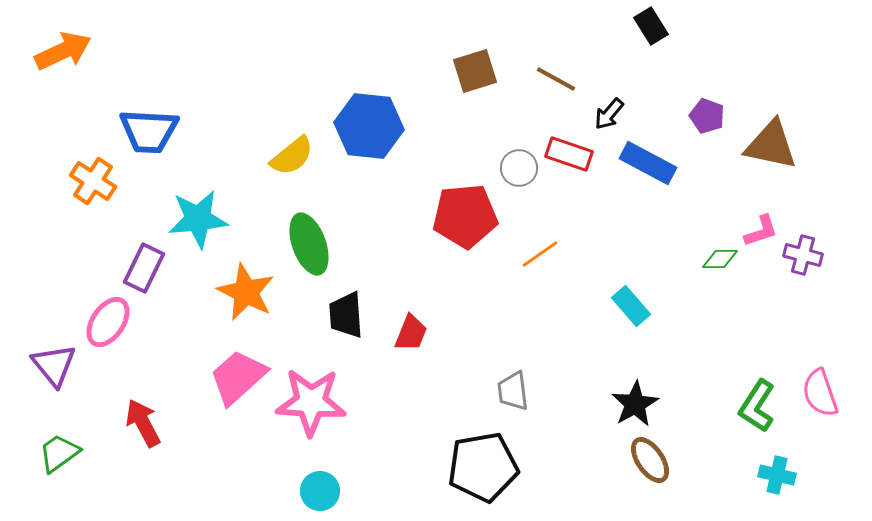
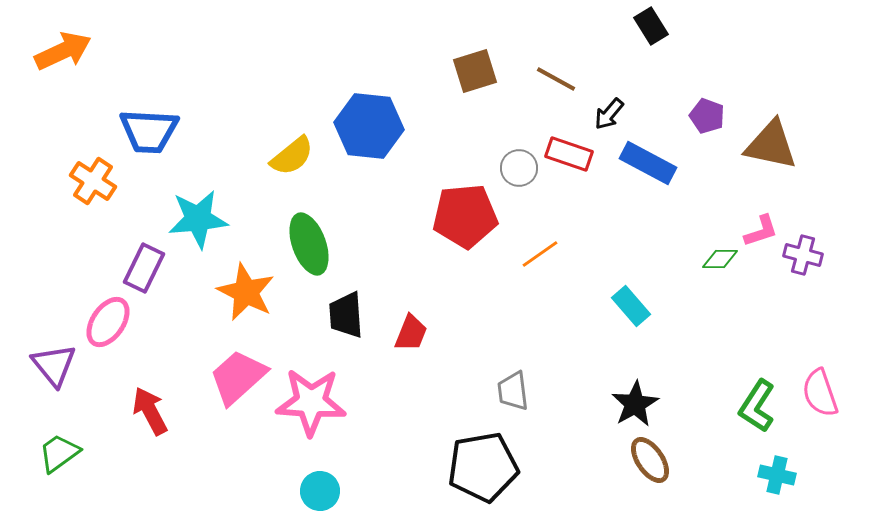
red arrow: moved 7 px right, 12 px up
